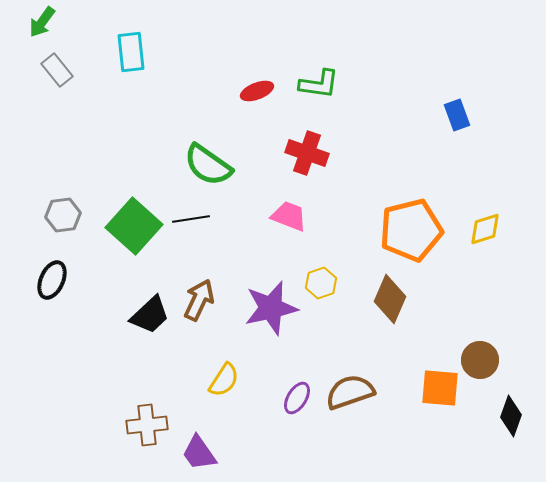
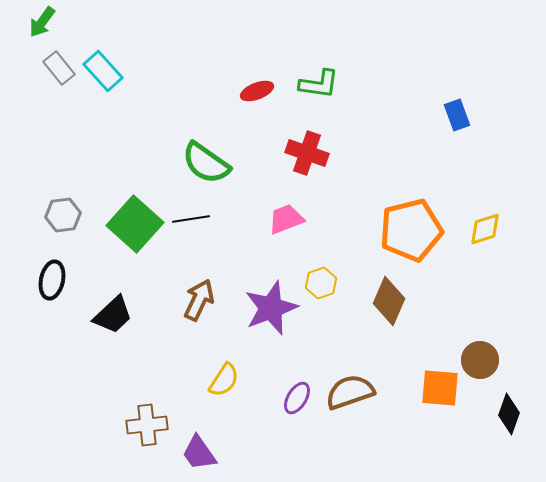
cyan rectangle: moved 28 px left, 19 px down; rotated 36 degrees counterclockwise
gray rectangle: moved 2 px right, 2 px up
green semicircle: moved 2 px left, 2 px up
pink trapezoid: moved 3 px left, 3 px down; rotated 42 degrees counterclockwise
green square: moved 1 px right, 2 px up
black ellipse: rotated 12 degrees counterclockwise
brown diamond: moved 1 px left, 2 px down
purple star: rotated 8 degrees counterclockwise
black trapezoid: moved 37 px left
black diamond: moved 2 px left, 2 px up
